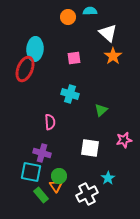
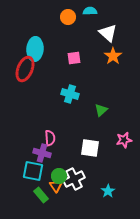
pink semicircle: moved 16 px down
cyan square: moved 2 px right, 1 px up
cyan star: moved 13 px down
white cross: moved 13 px left, 15 px up
